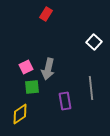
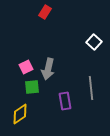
red rectangle: moved 1 px left, 2 px up
